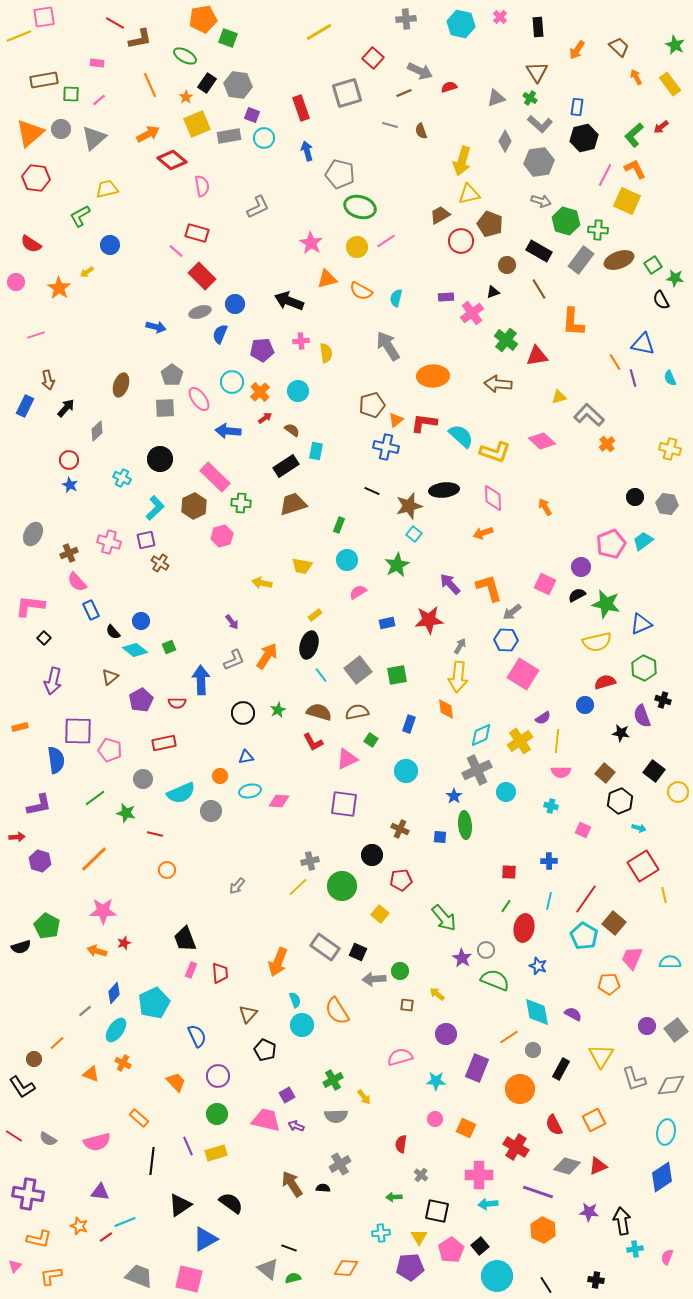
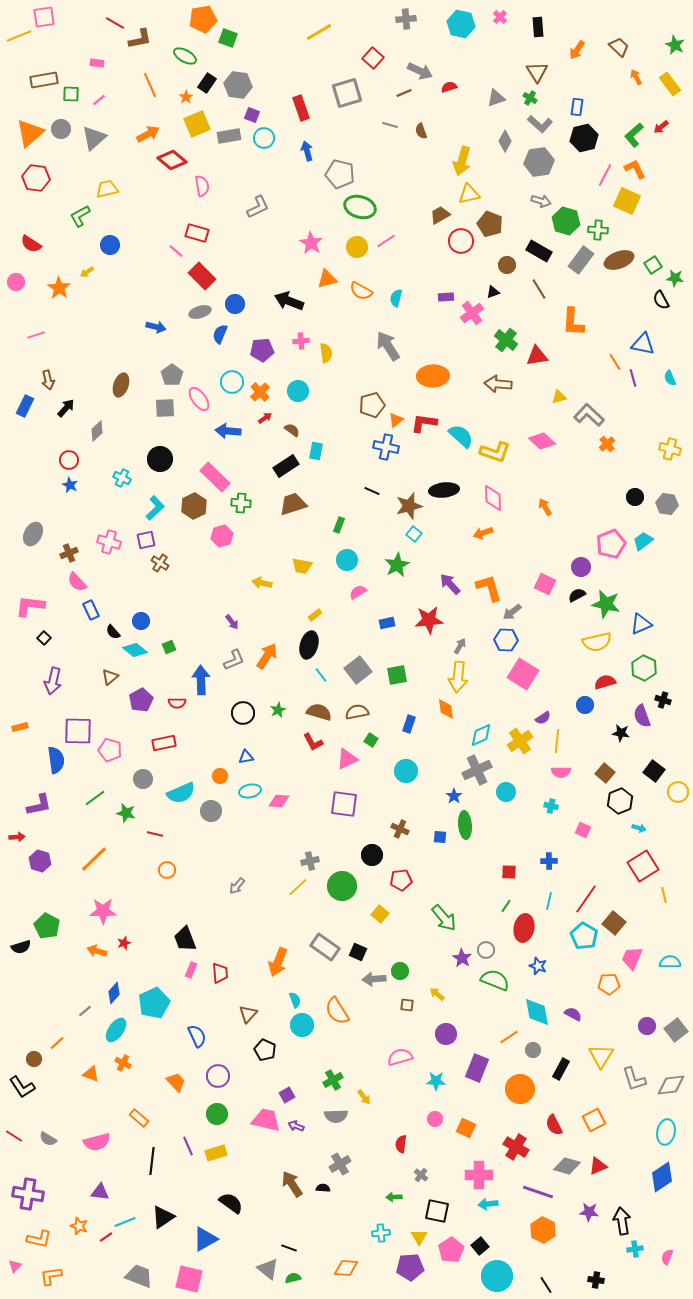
black triangle at (180, 1205): moved 17 px left, 12 px down
